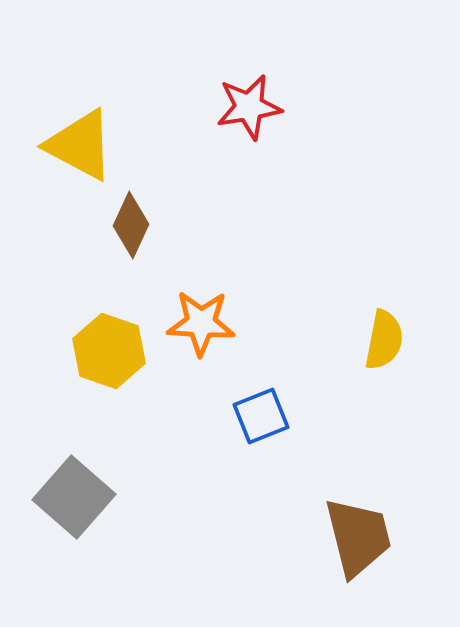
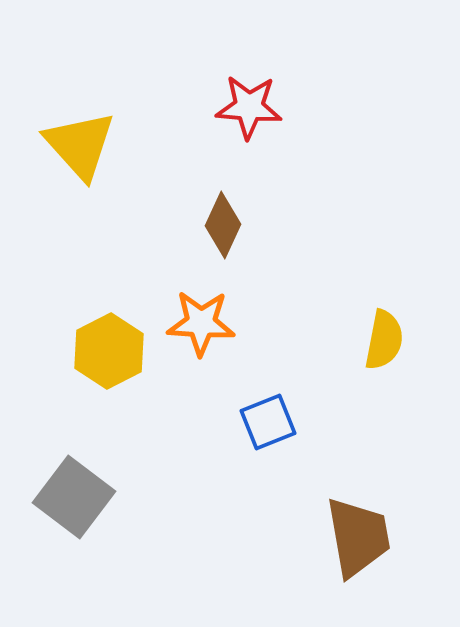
red star: rotated 14 degrees clockwise
yellow triangle: rotated 20 degrees clockwise
brown diamond: moved 92 px right
yellow hexagon: rotated 14 degrees clockwise
blue square: moved 7 px right, 6 px down
gray square: rotated 4 degrees counterclockwise
brown trapezoid: rotated 4 degrees clockwise
